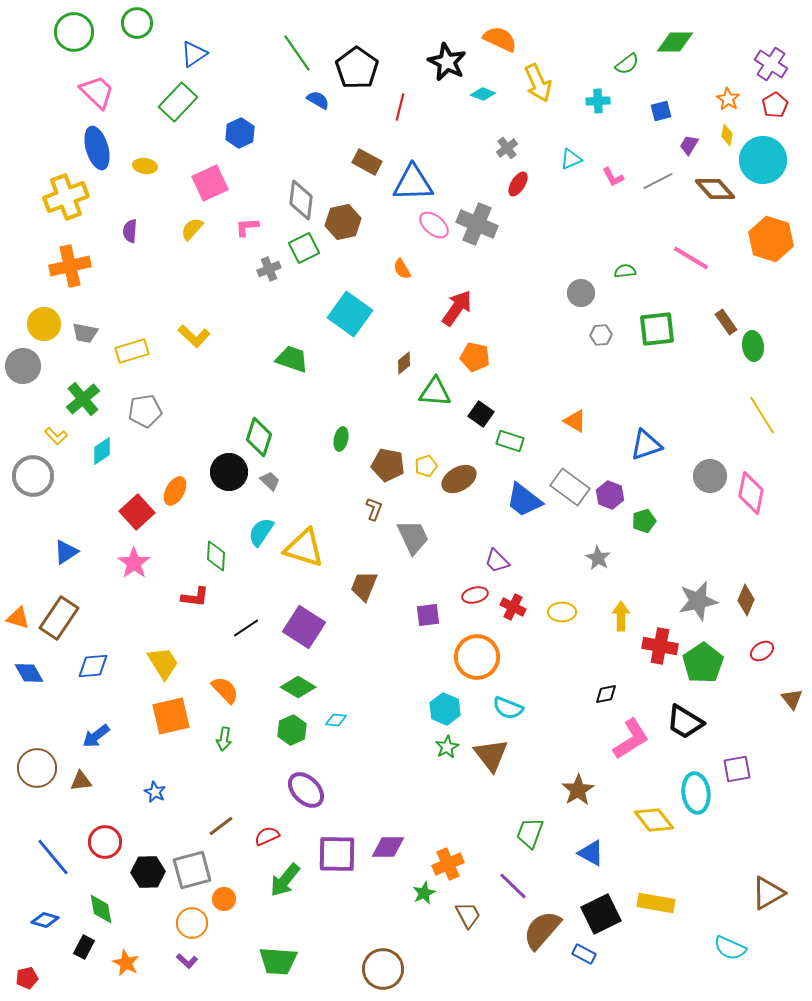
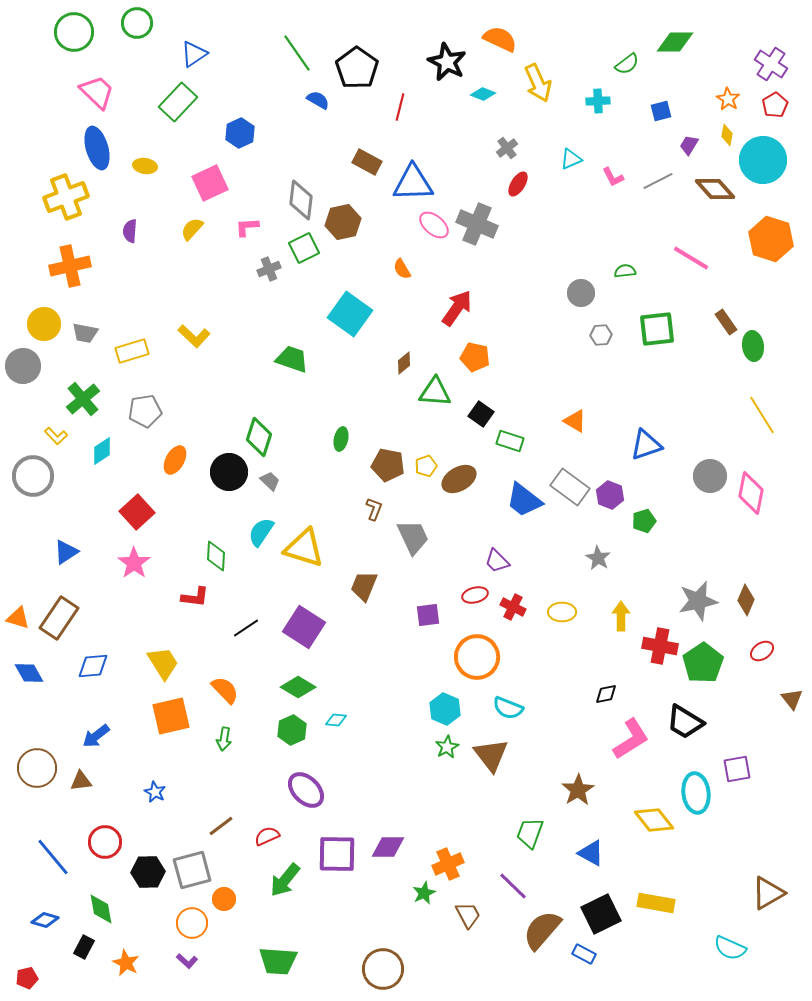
orange ellipse at (175, 491): moved 31 px up
